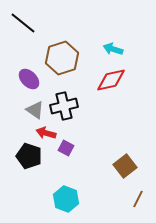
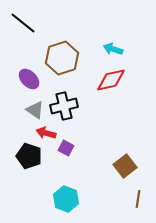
brown line: rotated 18 degrees counterclockwise
